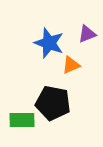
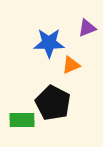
purple triangle: moved 6 px up
blue star: rotated 20 degrees counterclockwise
black pentagon: rotated 16 degrees clockwise
